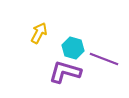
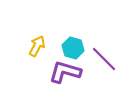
yellow arrow: moved 2 px left, 13 px down
purple line: rotated 24 degrees clockwise
